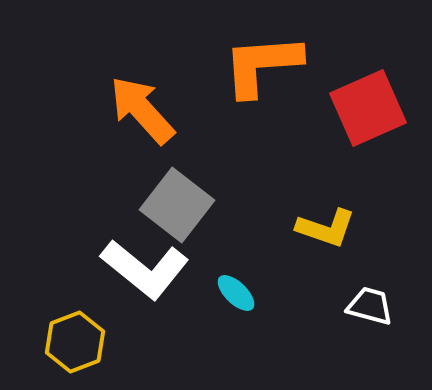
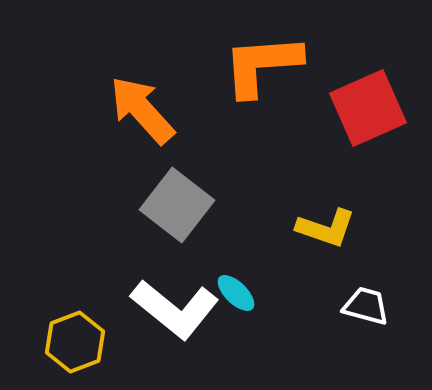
white L-shape: moved 30 px right, 40 px down
white trapezoid: moved 4 px left
